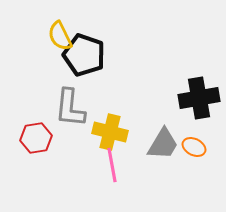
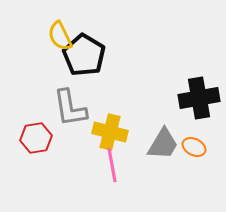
black pentagon: rotated 12 degrees clockwise
gray L-shape: rotated 15 degrees counterclockwise
